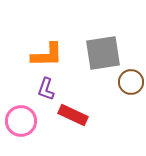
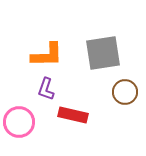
brown circle: moved 6 px left, 10 px down
red rectangle: rotated 12 degrees counterclockwise
pink circle: moved 2 px left, 1 px down
